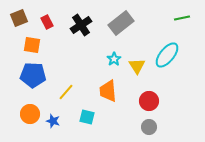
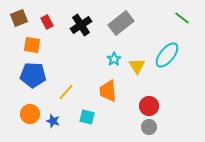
green line: rotated 49 degrees clockwise
red circle: moved 5 px down
